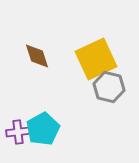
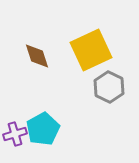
yellow square: moved 5 px left, 9 px up
gray hexagon: rotated 12 degrees clockwise
purple cross: moved 3 px left, 2 px down; rotated 10 degrees counterclockwise
